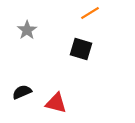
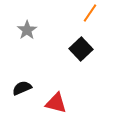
orange line: rotated 24 degrees counterclockwise
black square: rotated 30 degrees clockwise
black semicircle: moved 4 px up
